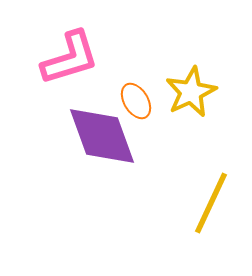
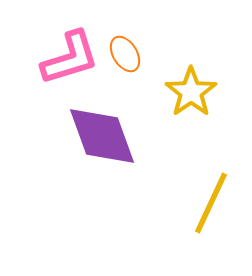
yellow star: rotated 9 degrees counterclockwise
orange ellipse: moved 11 px left, 47 px up
